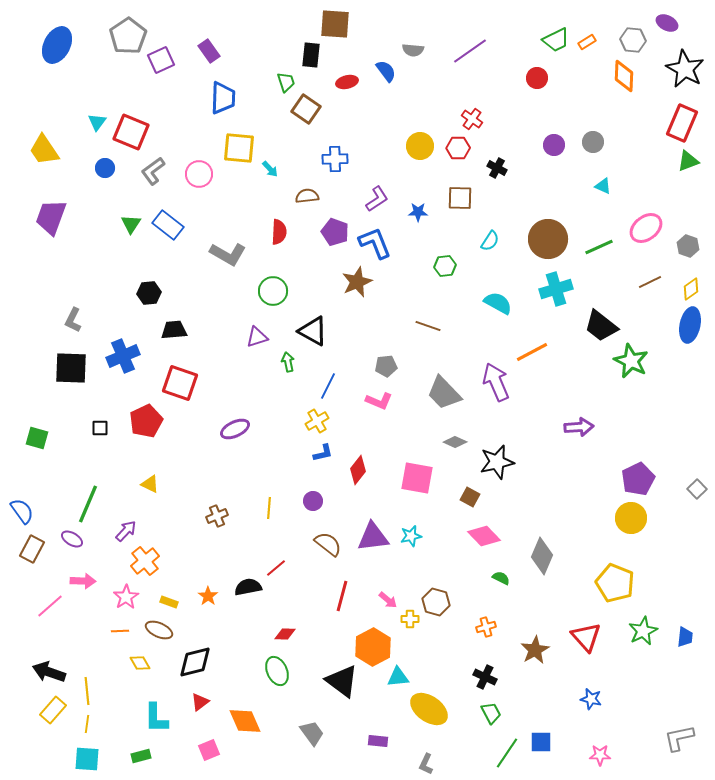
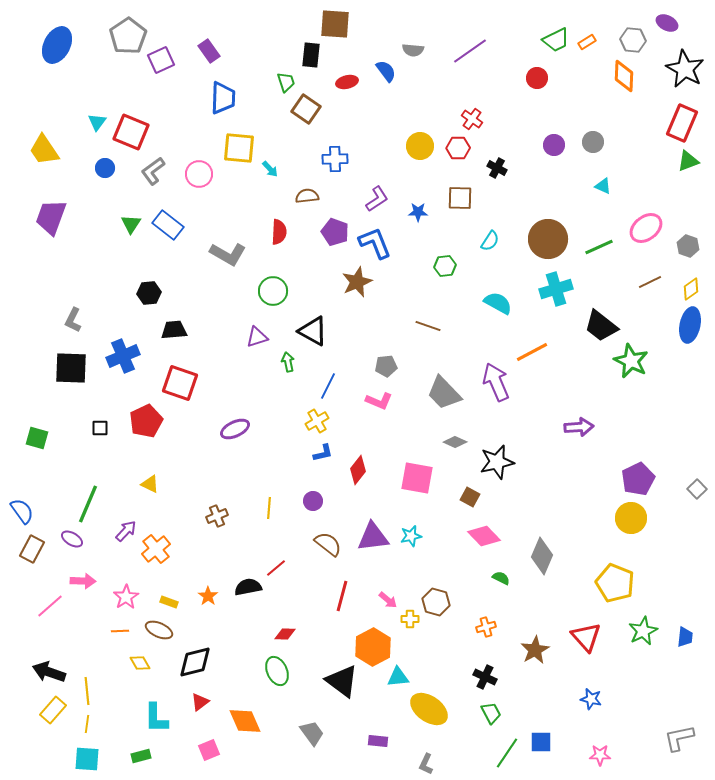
orange cross at (145, 561): moved 11 px right, 12 px up
